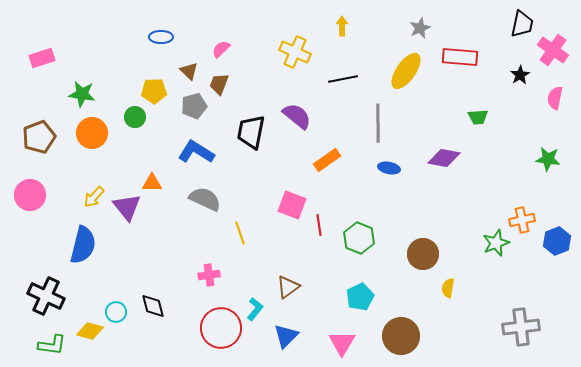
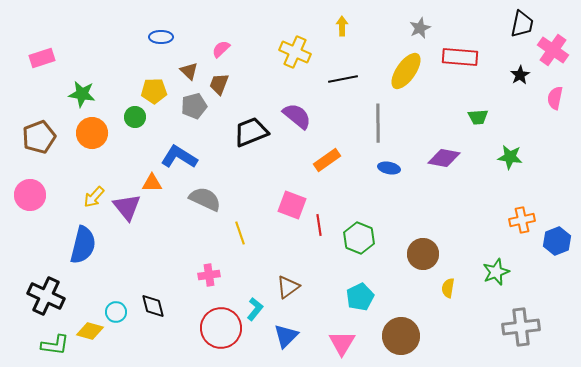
black trapezoid at (251, 132): rotated 57 degrees clockwise
blue L-shape at (196, 152): moved 17 px left, 5 px down
green star at (548, 159): moved 38 px left, 2 px up
green star at (496, 243): moved 29 px down
green L-shape at (52, 345): moved 3 px right
